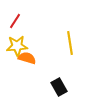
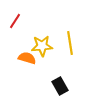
yellow star: moved 25 px right
black rectangle: moved 1 px right, 1 px up
